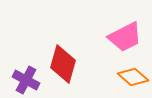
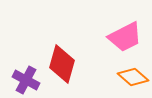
red diamond: moved 1 px left
